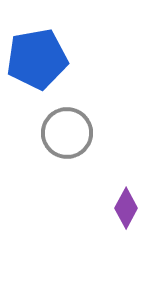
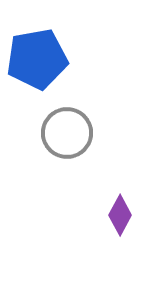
purple diamond: moved 6 px left, 7 px down
